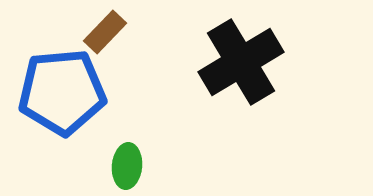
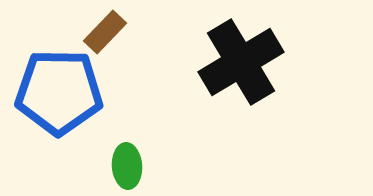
blue pentagon: moved 3 px left; rotated 6 degrees clockwise
green ellipse: rotated 9 degrees counterclockwise
